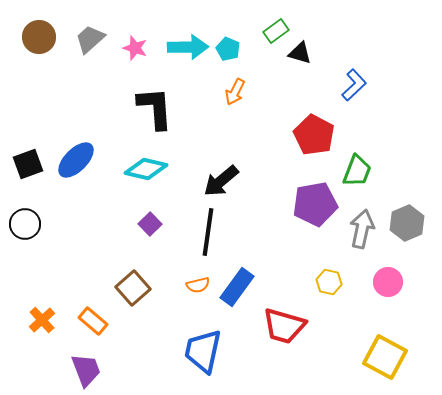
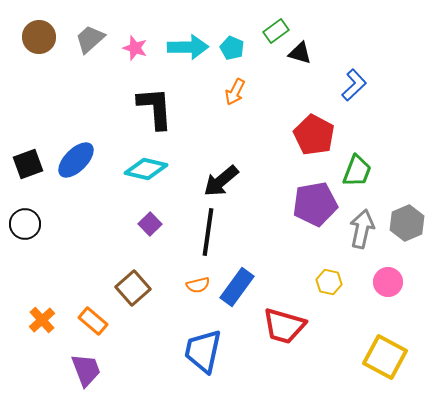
cyan pentagon: moved 4 px right, 1 px up
